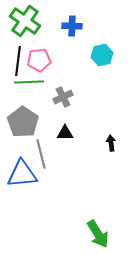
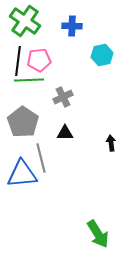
green line: moved 2 px up
gray line: moved 4 px down
